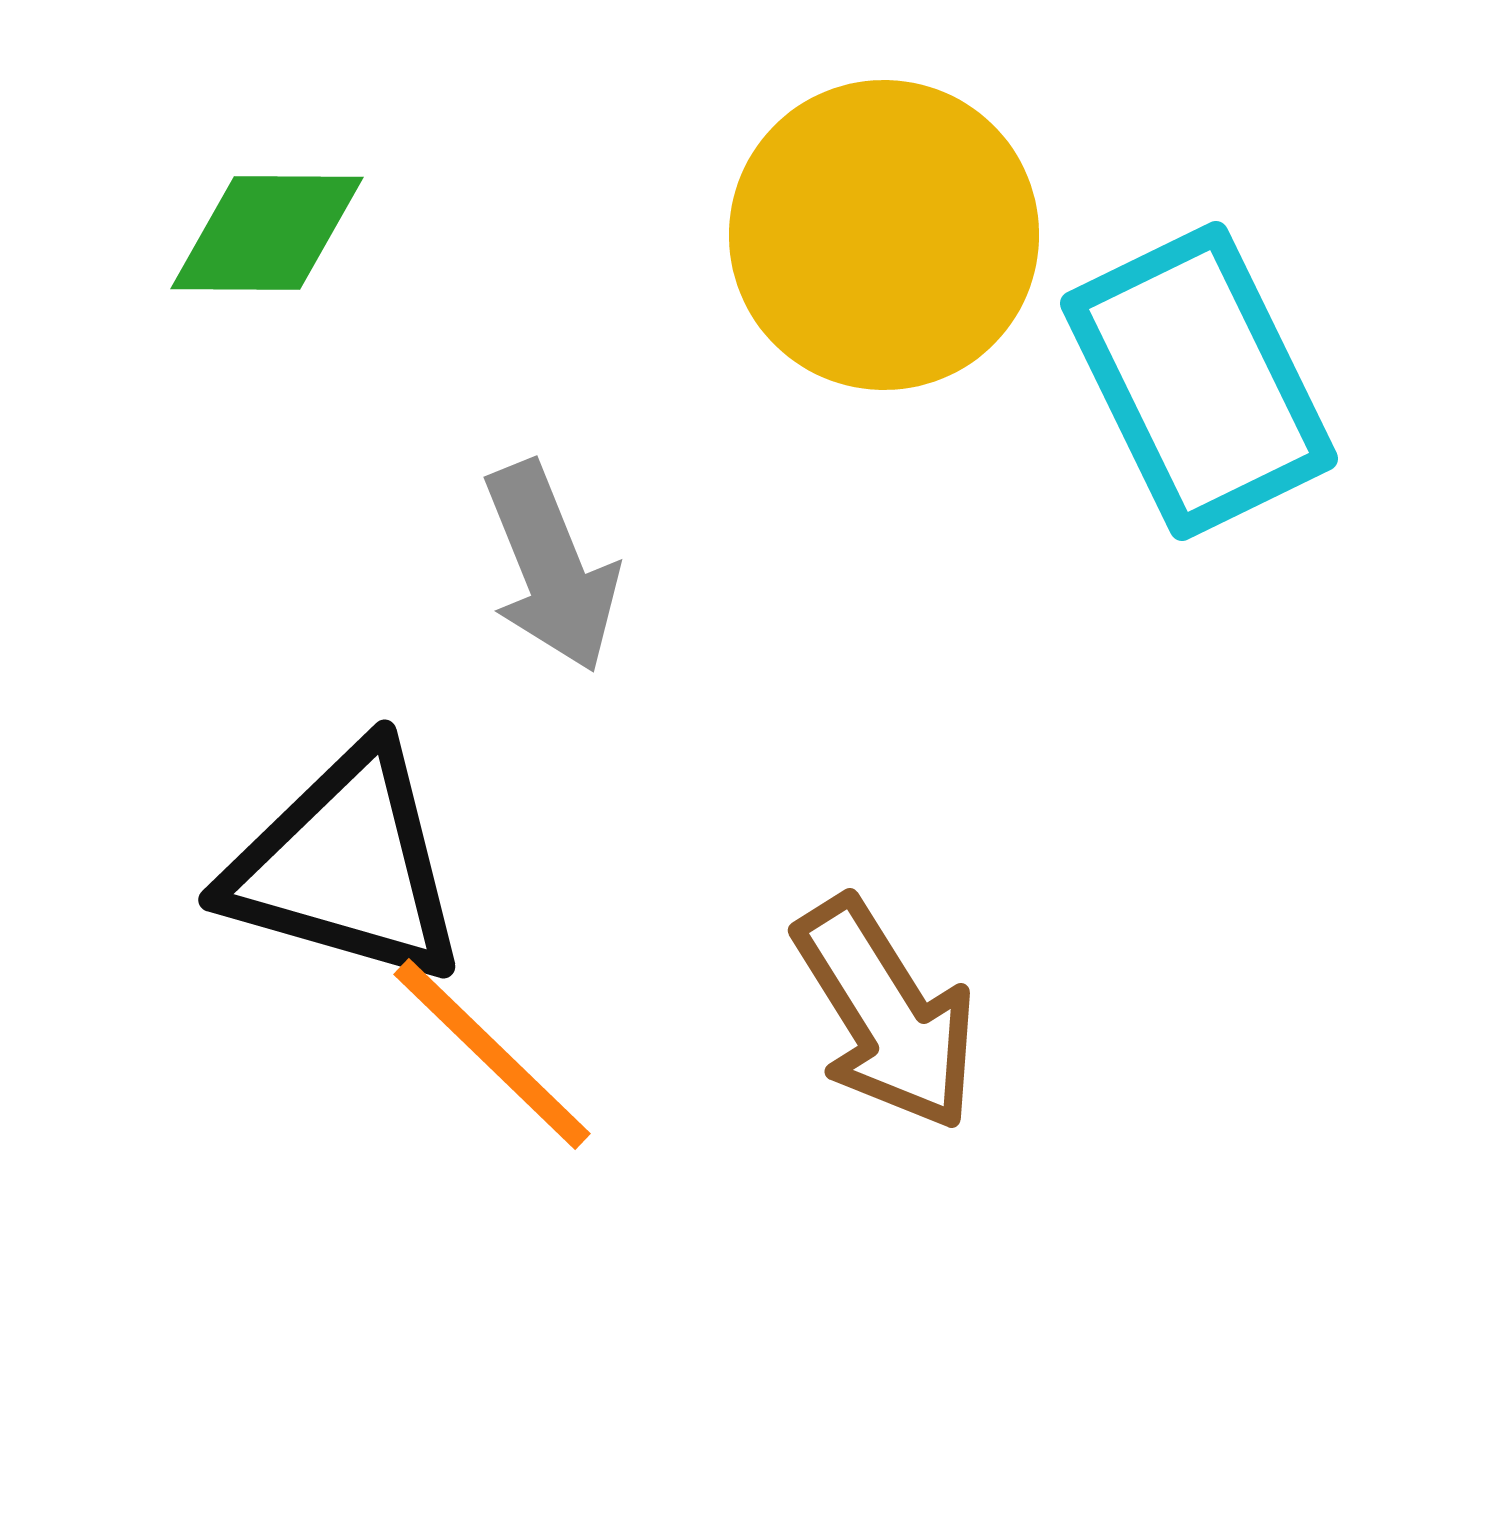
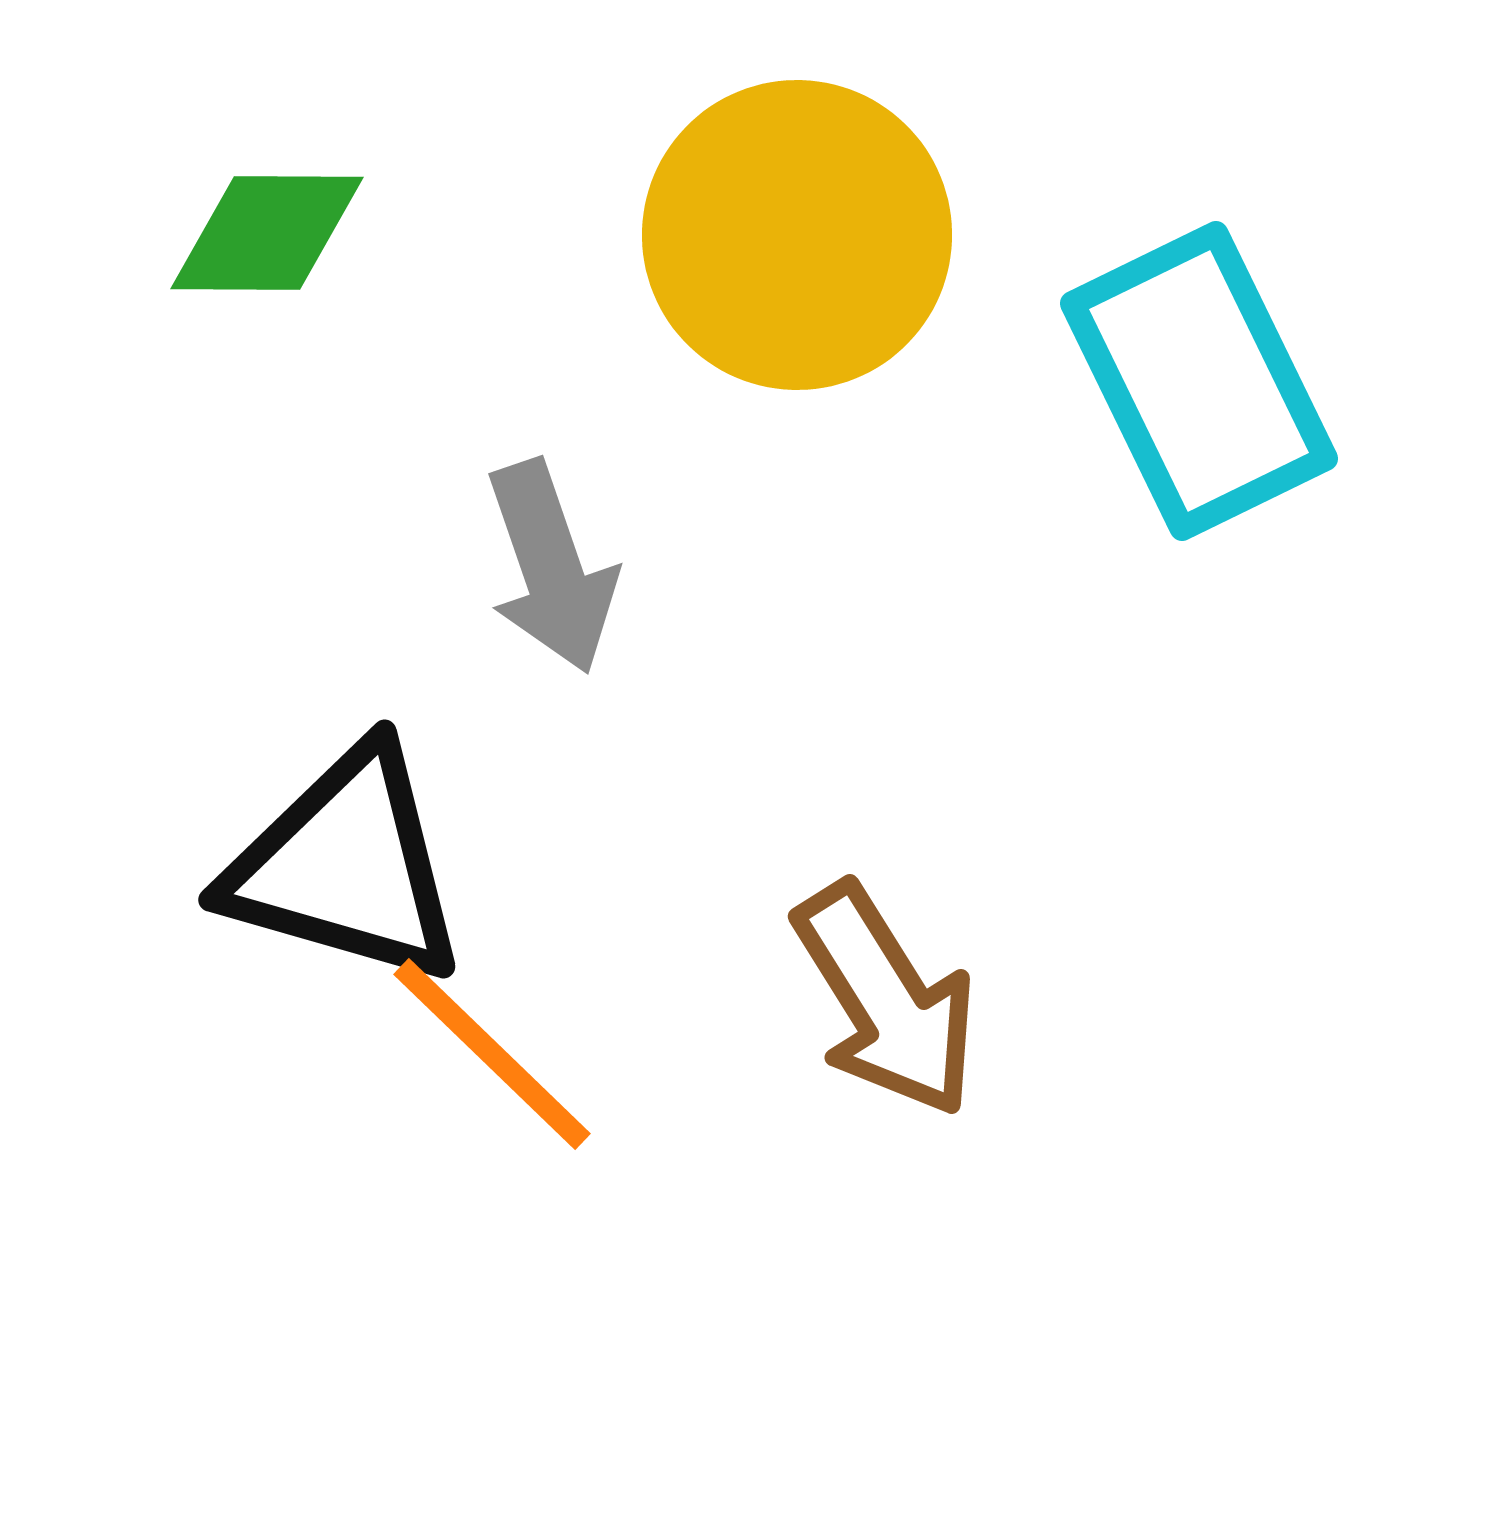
yellow circle: moved 87 px left
gray arrow: rotated 3 degrees clockwise
brown arrow: moved 14 px up
